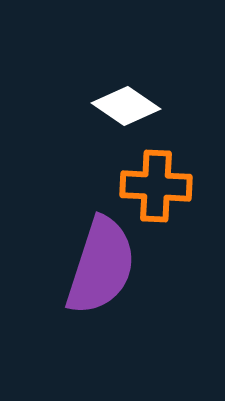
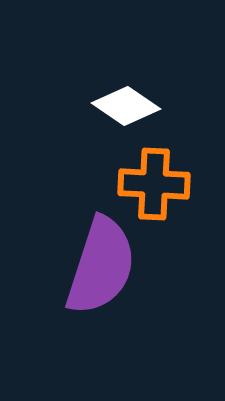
orange cross: moved 2 px left, 2 px up
